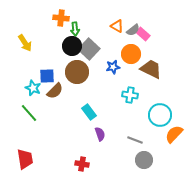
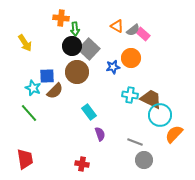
orange circle: moved 4 px down
brown trapezoid: moved 30 px down
gray line: moved 2 px down
